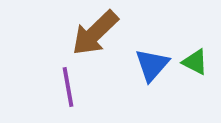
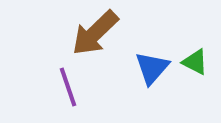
blue triangle: moved 3 px down
purple line: rotated 9 degrees counterclockwise
